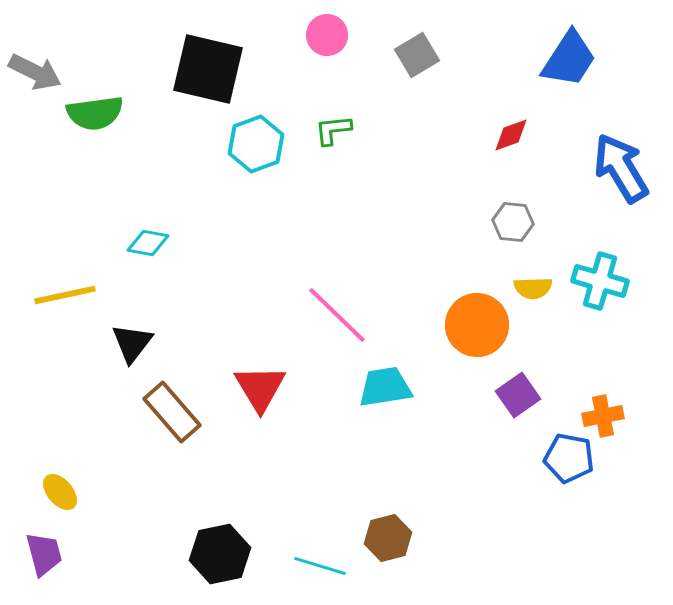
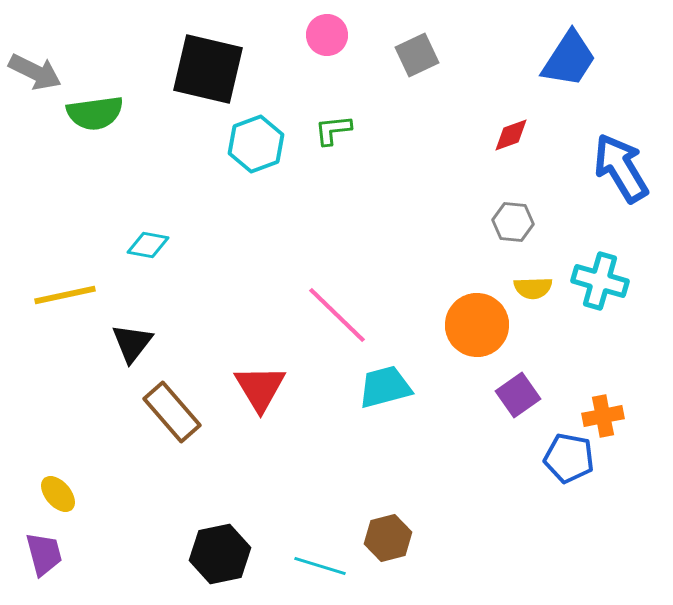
gray square: rotated 6 degrees clockwise
cyan diamond: moved 2 px down
cyan trapezoid: rotated 6 degrees counterclockwise
yellow ellipse: moved 2 px left, 2 px down
